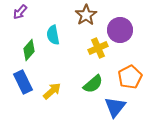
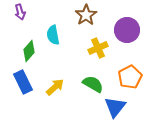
purple arrow: rotated 56 degrees counterclockwise
purple circle: moved 7 px right
green diamond: moved 1 px down
green semicircle: rotated 110 degrees counterclockwise
yellow arrow: moved 3 px right, 4 px up
